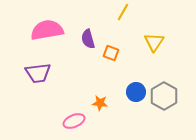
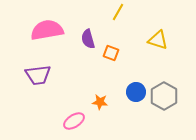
yellow line: moved 5 px left
yellow triangle: moved 4 px right, 2 px up; rotated 45 degrees counterclockwise
purple trapezoid: moved 2 px down
orange star: moved 1 px up
pink ellipse: rotated 10 degrees counterclockwise
